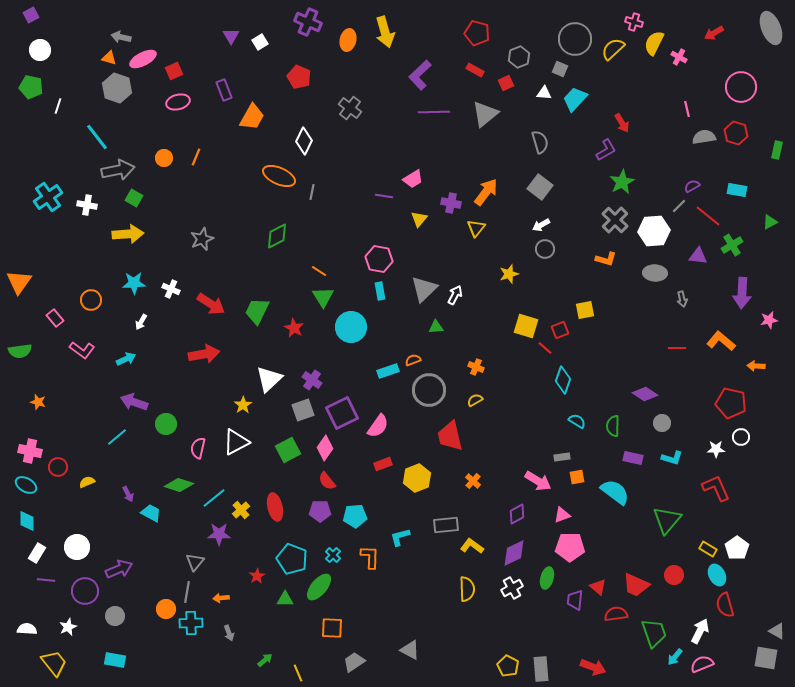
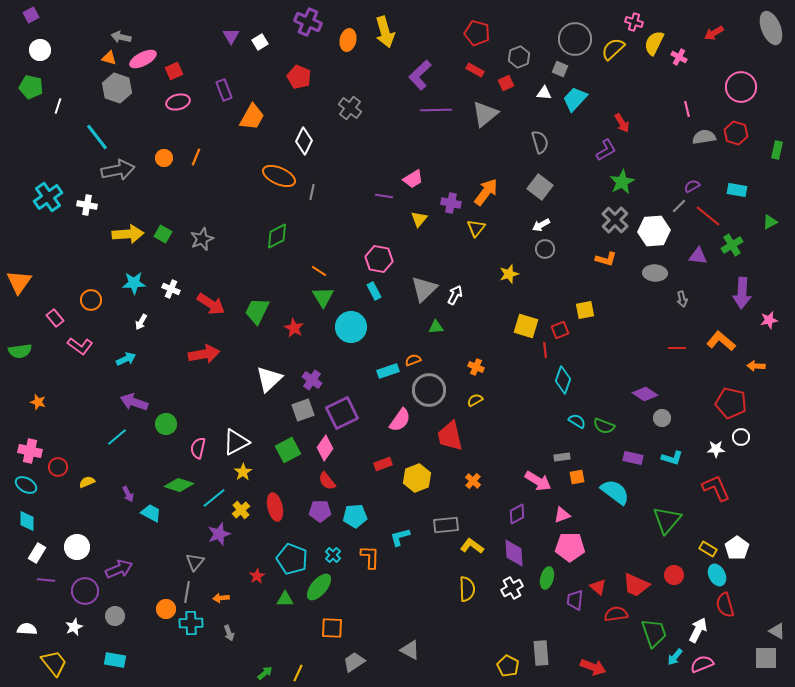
purple line at (434, 112): moved 2 px right, 2 px up
green square at (134, 198): moved 29 px right, 36 px down
cyan rectangle at (380, 291): moved 6 px left; rotated 18 degrees counterclockwise
red line at (545, 348): moved 2 px down; rotated 42 degrees clockwise
pink L-shape at (82, 350): moved 2 px left, 4 px up
yellow star at (243, 405): moved 67 px down
gray circle at (662, 423): moved 5 px up
pink semicircle at (378, 426): moved 22 px right, 6 px up
green semicircle at (613, 426): moved 9 px left; rotated 70 degrees counterclockwise
purple star at (219, 534): rotated 20 degrees counterclockwise
purple diamond at (514, 553): rotated 68 degrees counterclockwise
white star at (68, 627): moved 6 px right
white arrow at (700, 631): moved 2 px left, 1 px up
gray square at (766, 658): rotated 10 degrees counterclockwise
green arrow at (265, 660): moved 13 px down
gray rectangle at (541, 669): moved 16 px up
yellow line at (298, 673): rotated 48 degrees clockwise
